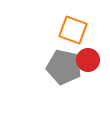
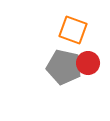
red circle: moved 3 px down
